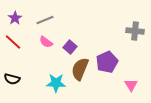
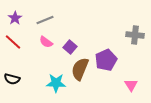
gray cross: moved 4 px down
purple pentagon: moved 1 px left, 2 px up
